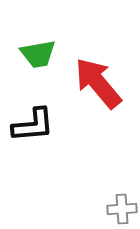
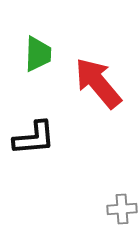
green trapezoid: rotated 78 degrees counterclockwise
black L-shape: moved 1 px right, 13 px down
